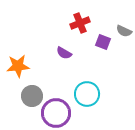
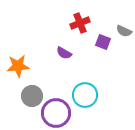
cyan circle: moved 2 px left, 1 px down
